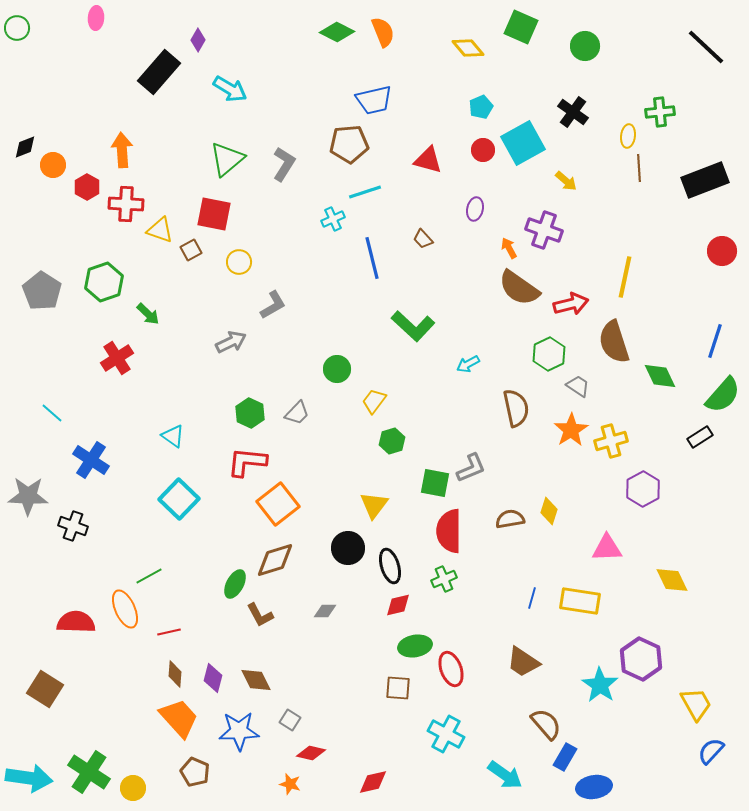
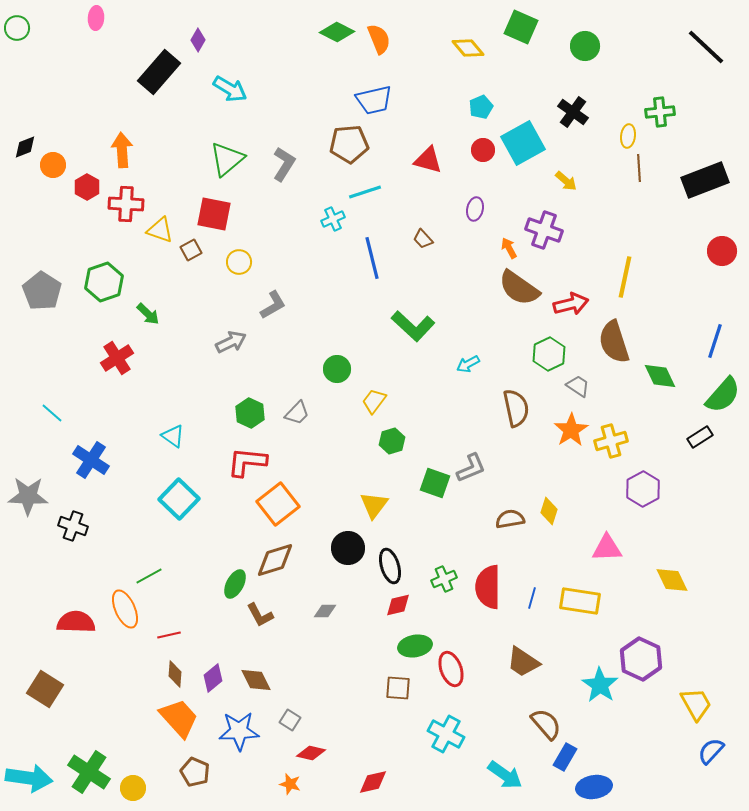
orange semicircle at (383, 32): moved 4 px left, 7 px down
green square at (435, 483): rotated 8 degrees clockwise
red semicircle at (449, 531): moved 39 px right, 56 px down
red line at (169, 632): moved 3 px down
purple diamond at (213, 678): rotated 36 degrees clockwise
